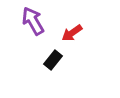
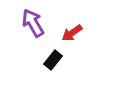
purple arrow: moved 2 px down
